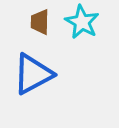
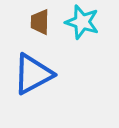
cyan star: rotated 12 degrees counterclockwise
